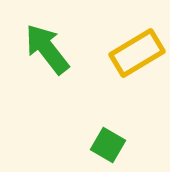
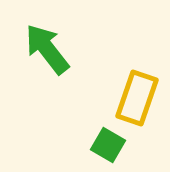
yellow rectangle: moved 45 px down; rotated 40 degrees counterclockwise
